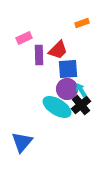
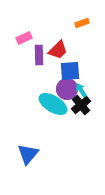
blue square: moved 2 px right, 2 px down
cyan ellipse: moved 4 px left, 3 px up
blue triangle: moved 6 px right, 12 px down
